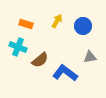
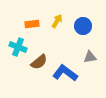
orange rectangle: moved 6 px right; rotated 24 degrees counterclockwise
brown semicircle: moved 1 px left, 2 px down
